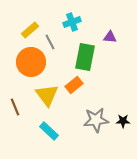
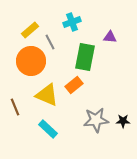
orange circle: moved 1 px up
yellow triangle: rotated 30 degrees counterclockwise
cyan rectangle: moved 1 px left, 2 px up
